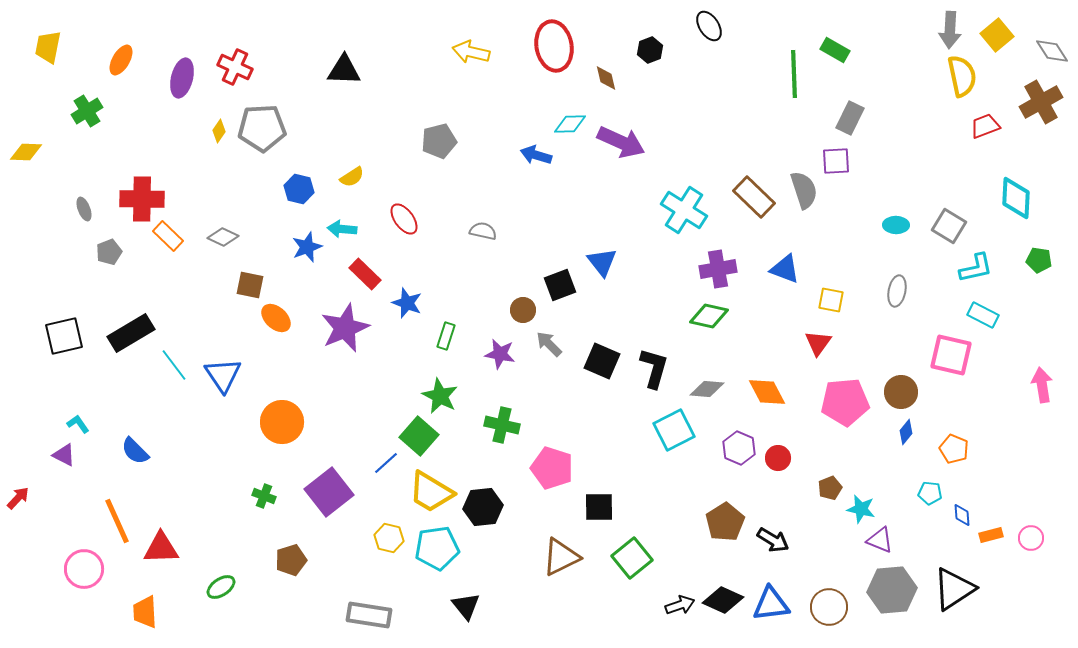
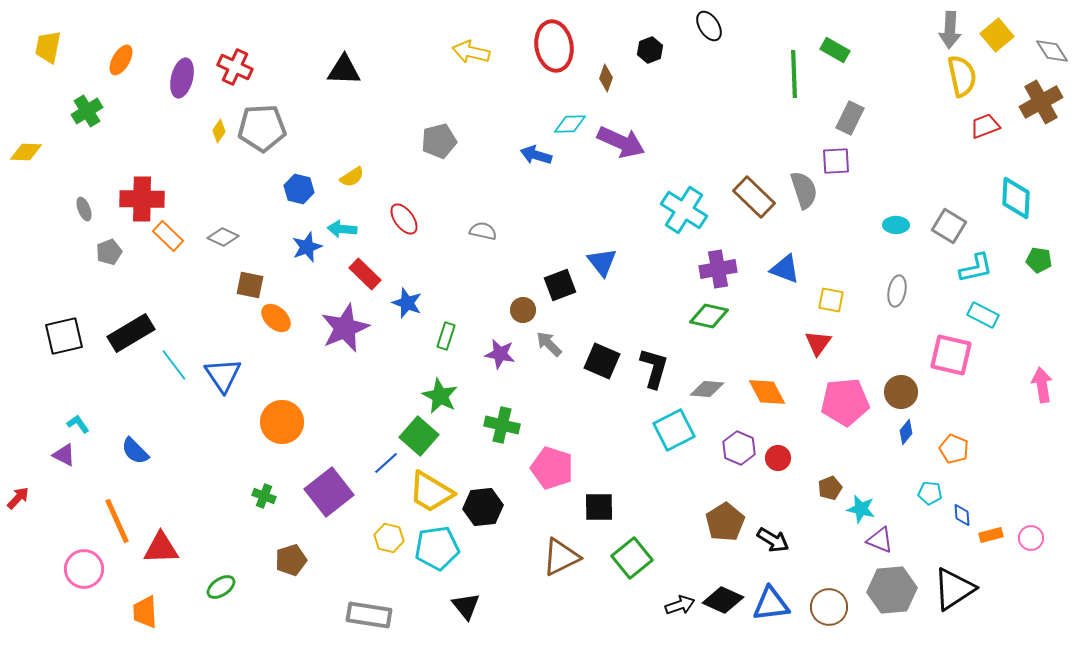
brown diamond at (606, 78): rotated 32 degrees clockwise
